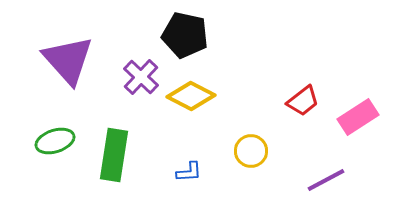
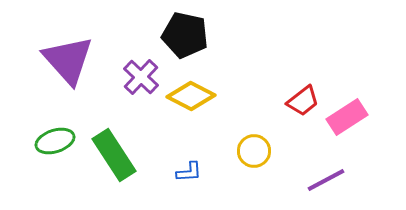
pink rectangle: moved 11 px left
yellow circle: moved 3 px right
green rectangle: rotated 42 degrees counterclockwise
